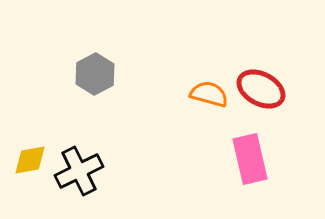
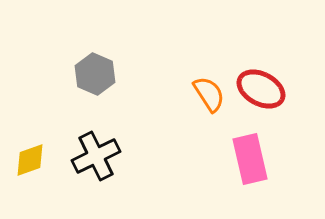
gray hexagon: rotated 9 degrees counterclockwise
orange semicircle: rotated 42 degrees clockwise
yellow diamond: rotated 9 degrees counterclockwise
black cross: moved 17 px right, 15 px up
